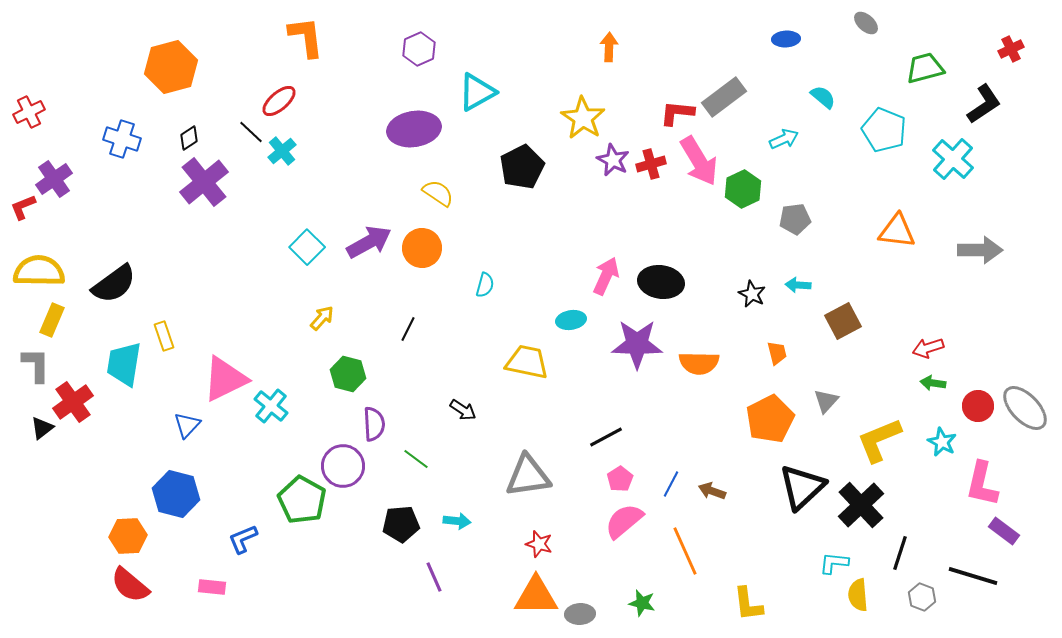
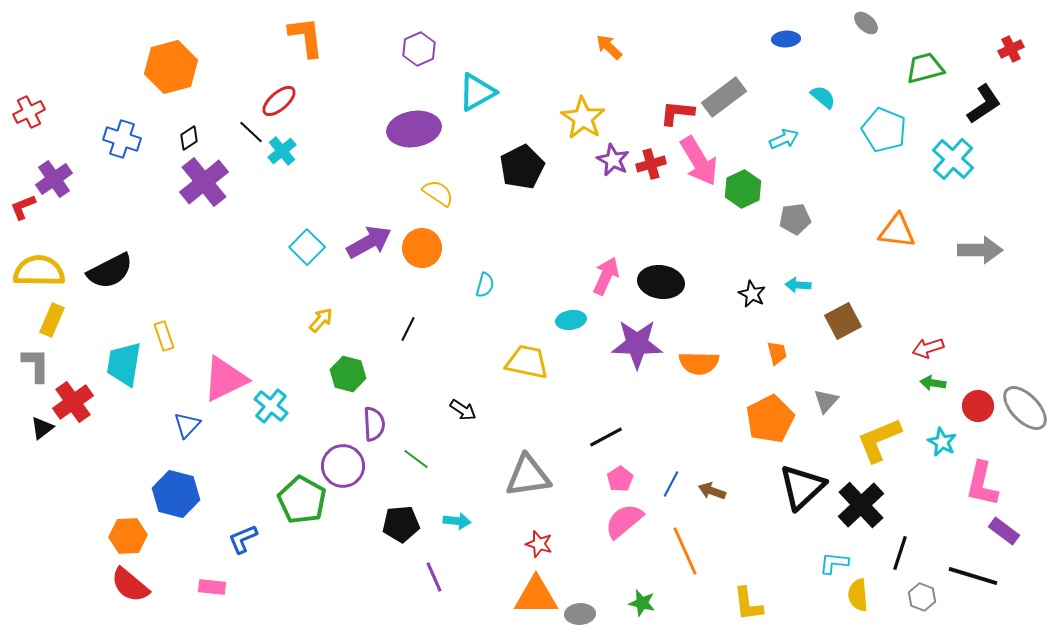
orange arrow at (609, 47): rotated 48 degrees counterclockwise
black semicircle at (114, 284): moved 4 px left, 13 px up; rotated 9 degrees clockwise
yellow arrow at (322, 318): moved 1 px left, 2 px down
